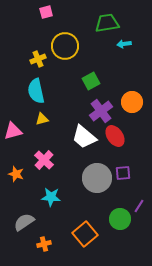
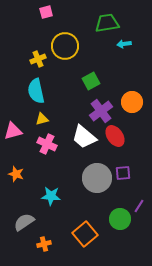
pink cross: moved 3 px right, 16 px up; rotated 18 degrees counterclockwise
cyan star: moved 1 px up
